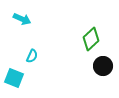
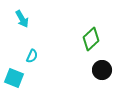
cyan arrow: rotated 36 degrees clockwise
black circle: moved 1 px left, 4 px down
